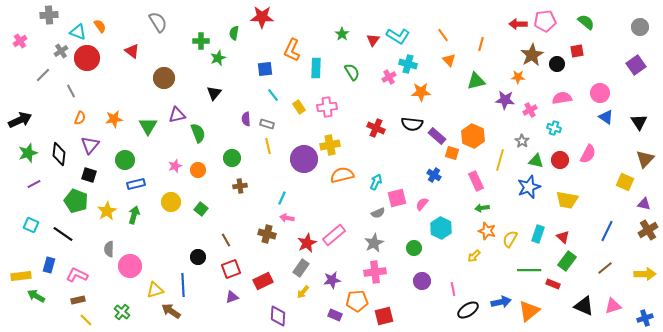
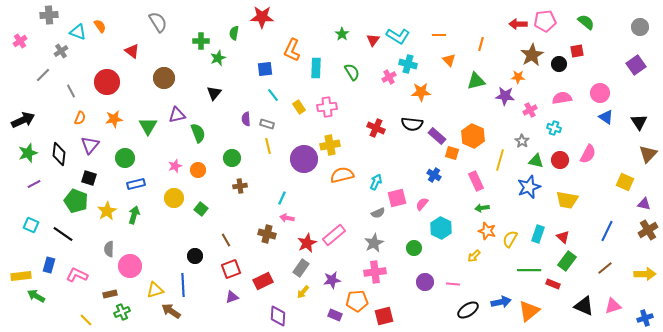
orange line at (443, 35): moved 4 px left; rotated 56 degrees counterclockwise
red circle at (87, 58): moved 20 px right, 24 px down
black circle at (557, 64): moved 2 px right
purple star at (505, 100): moved 4 px up
black arrow at (20, 120): moved 3 px right
brown triangle at (645, 159): moved 3 px right, 5 px up
green circle at (125, 160): moved 2 px up
black square at (89, 175): moved 3 px down
yellow circle at (171, 202): moved 3 px right, 4 px up
black circle at (198, 257): moved 3 px left, 1 px up
purple circle at (422, 281): moved 3 px right, 1 px down
pink line at (453, 289): moved 5 px up; rotated 72 degrees counterclockwise
brown rectangle at (78, 300): moved 32 px right, 6 px up
green cross at (122, 312): rotated 28 degrees clockwise
